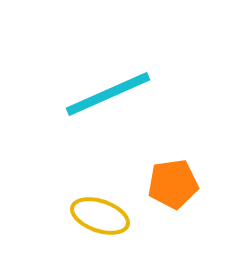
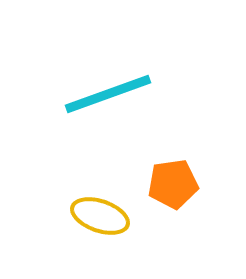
cyan line: rotated 4 degrees clockwise
